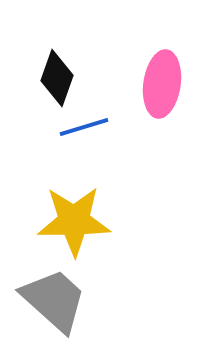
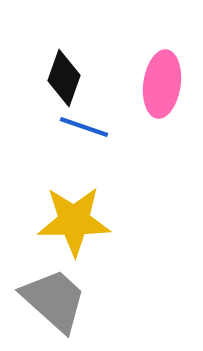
black diamond: moved 7 px right
blue line: rotated 36 degrees clockwise
